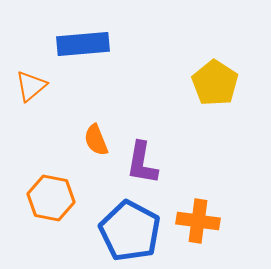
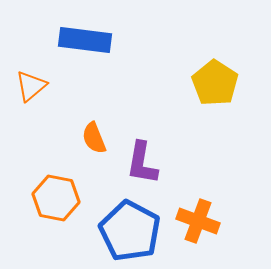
blue rectangle: moved 2 px right, 4 px up; rotated 12 degrees clockwise
orange semicircle: moved 2 px left, 2 px up
orange hexagon: moved 5 px right
orange cross: rotated 12 degrees clockwise
